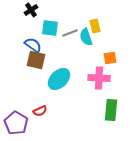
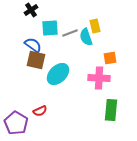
cyan square: rotated 12 degrees counterclockwise
cyan ellipse: moved 1 px left, 5 px up
